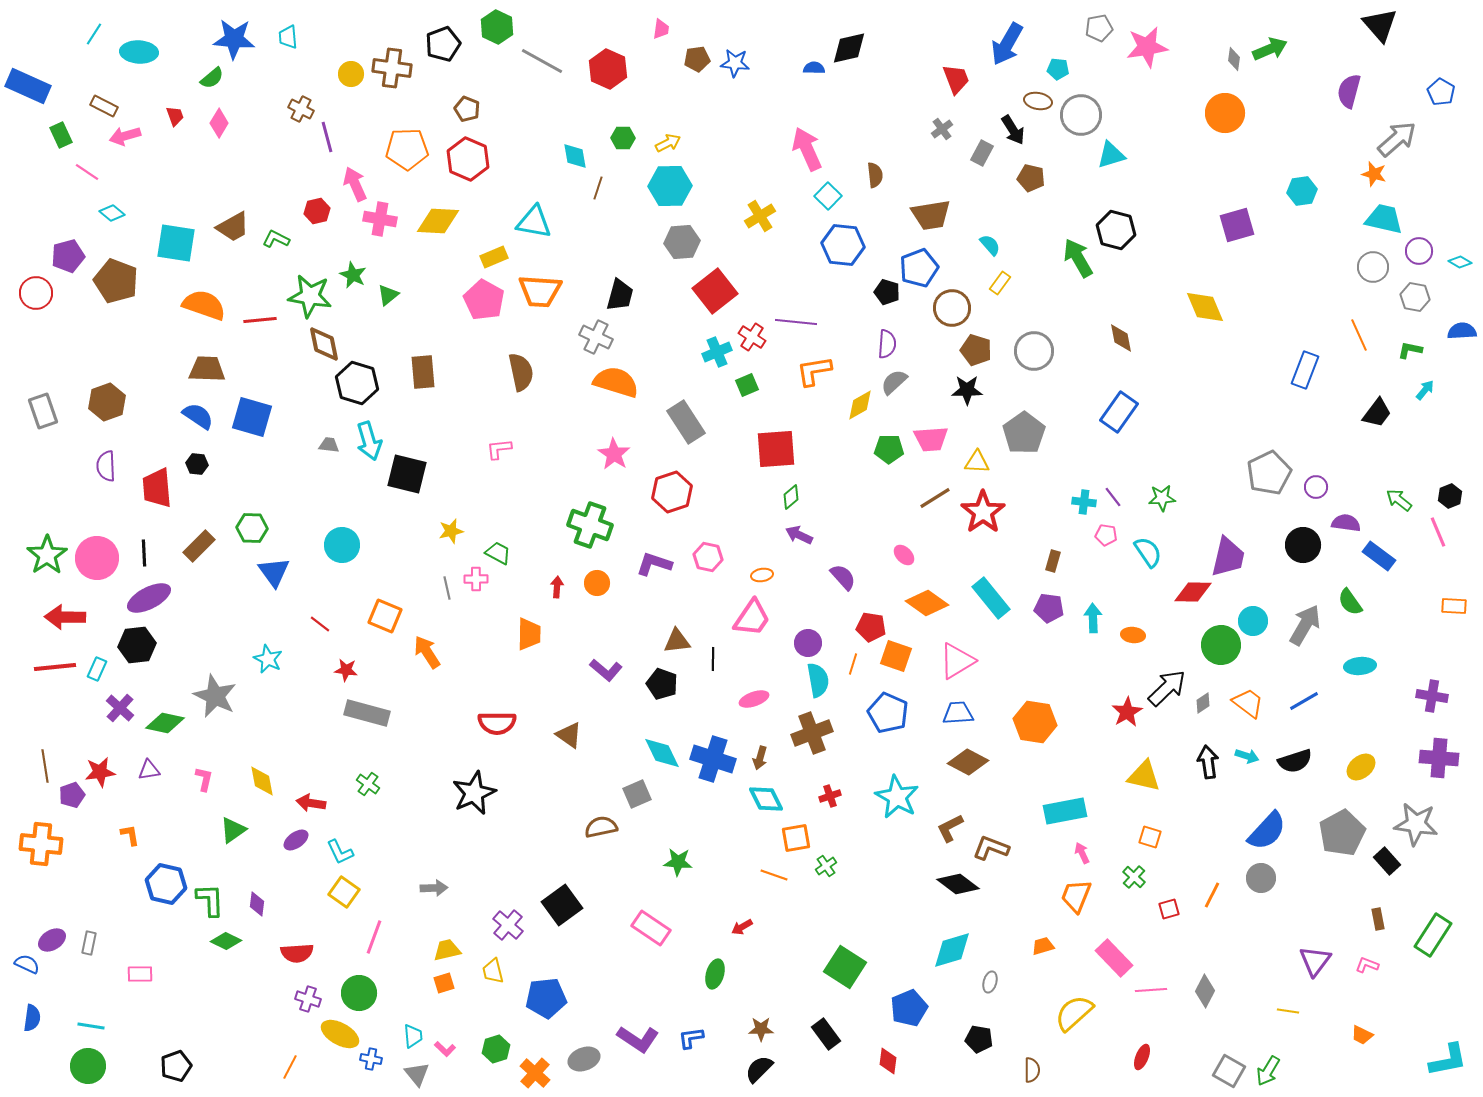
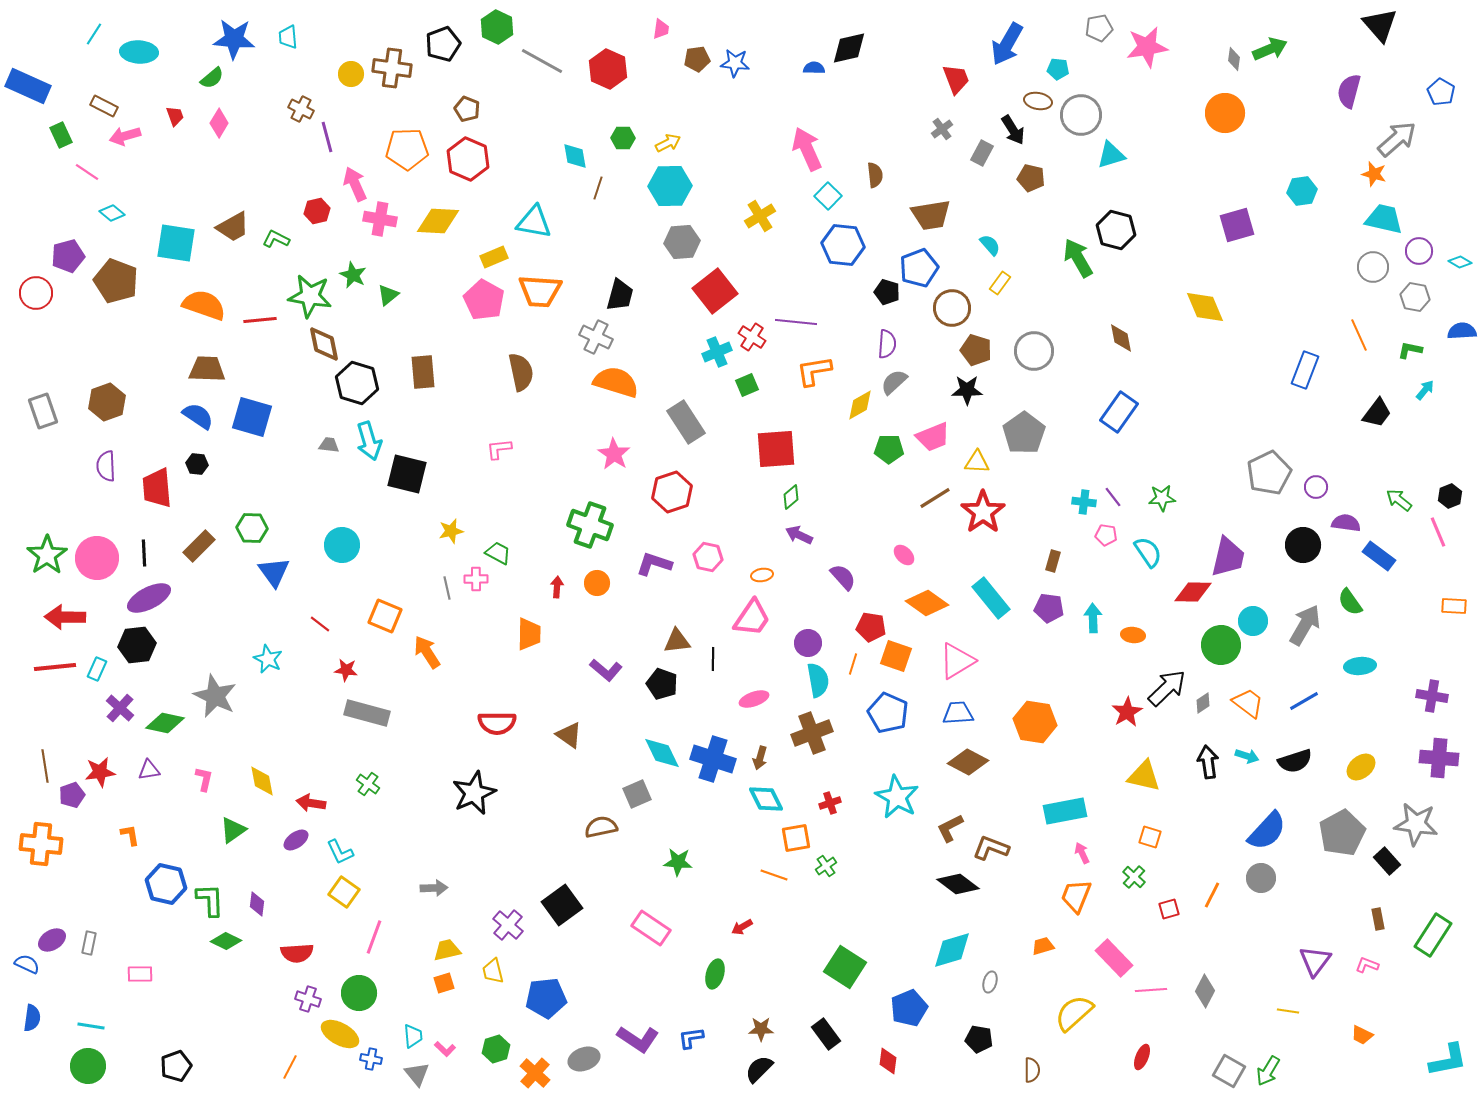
pink trapezoid at (931, 439): moved 2 px right, 2 px up; rotated 18 degrees counterclockwise
red cross at (830, 796): moved 7 px down
